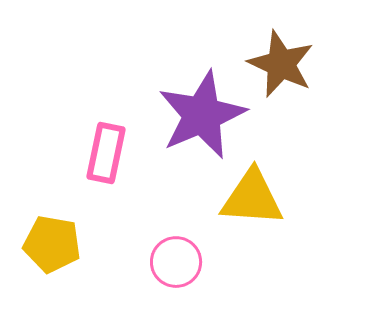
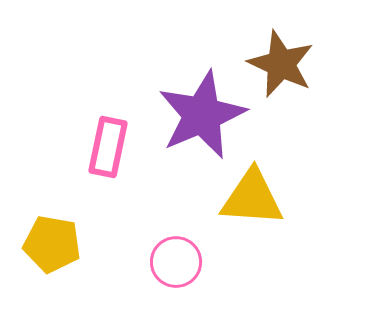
pink rectangle: moved 2 px right, 6 px up
